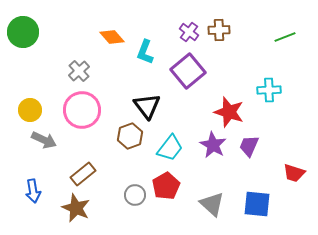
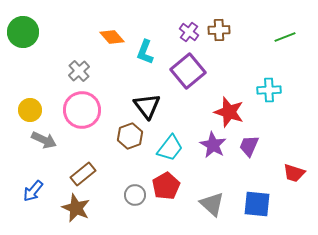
blue arrow: rotated 50 degrees clockwise
